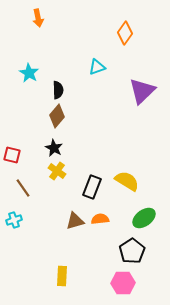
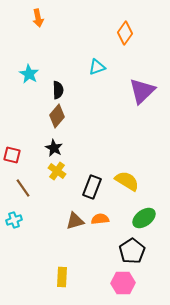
cyan star: moved 1 px down
yellow rectangle: moved 1 px down
